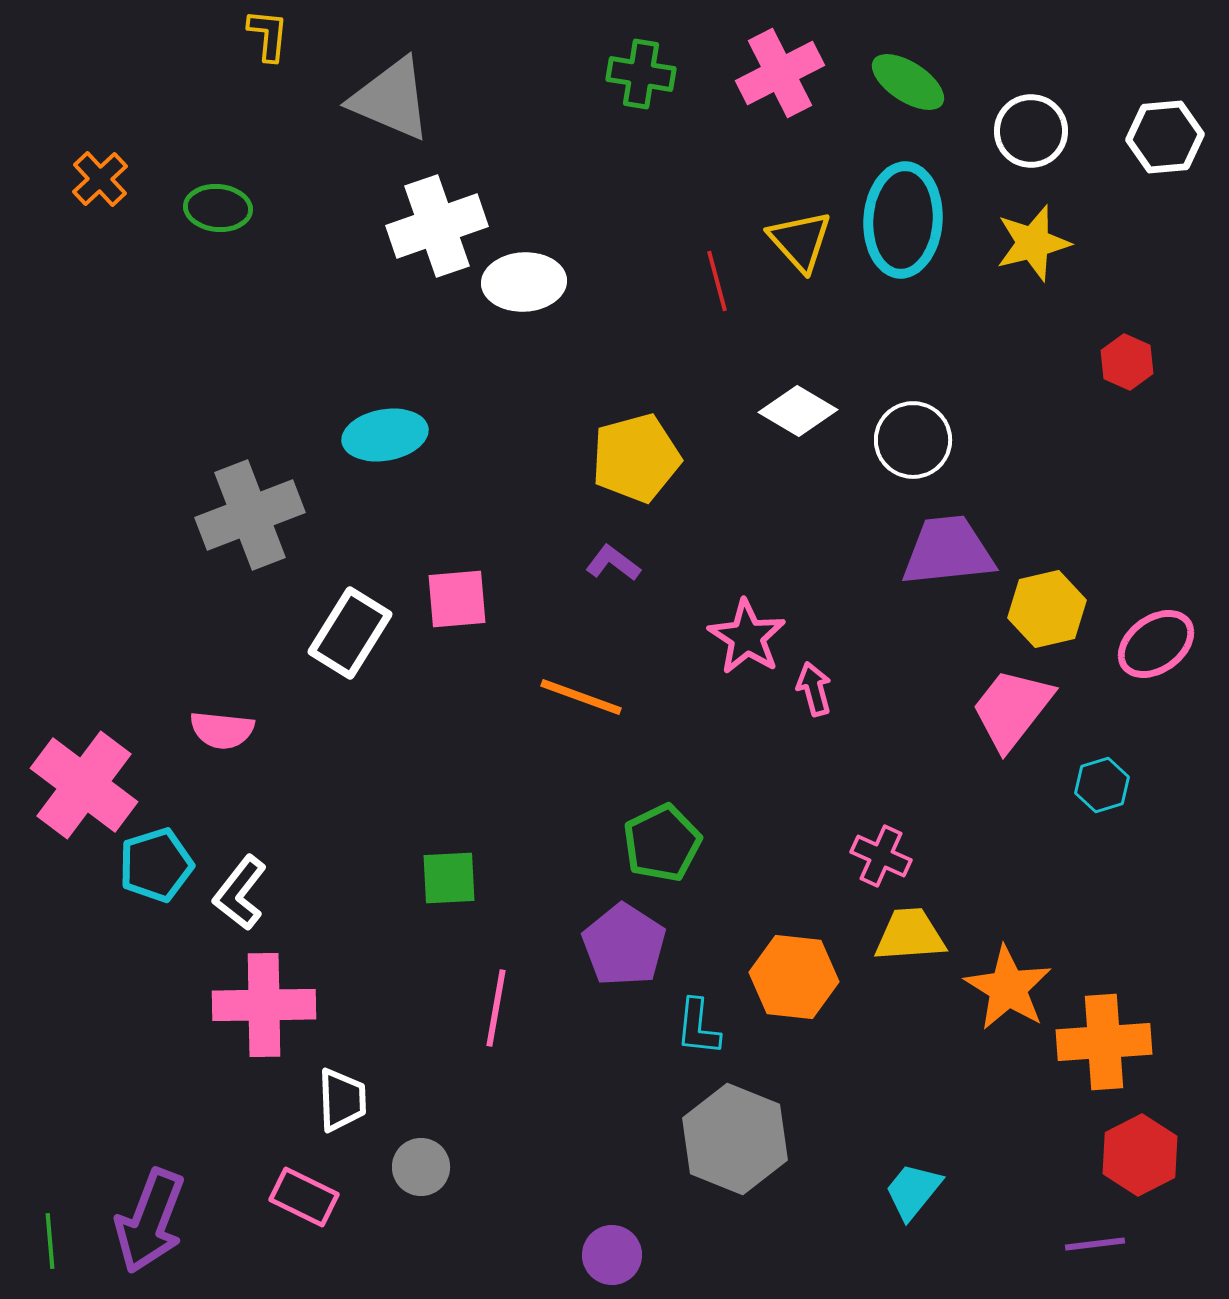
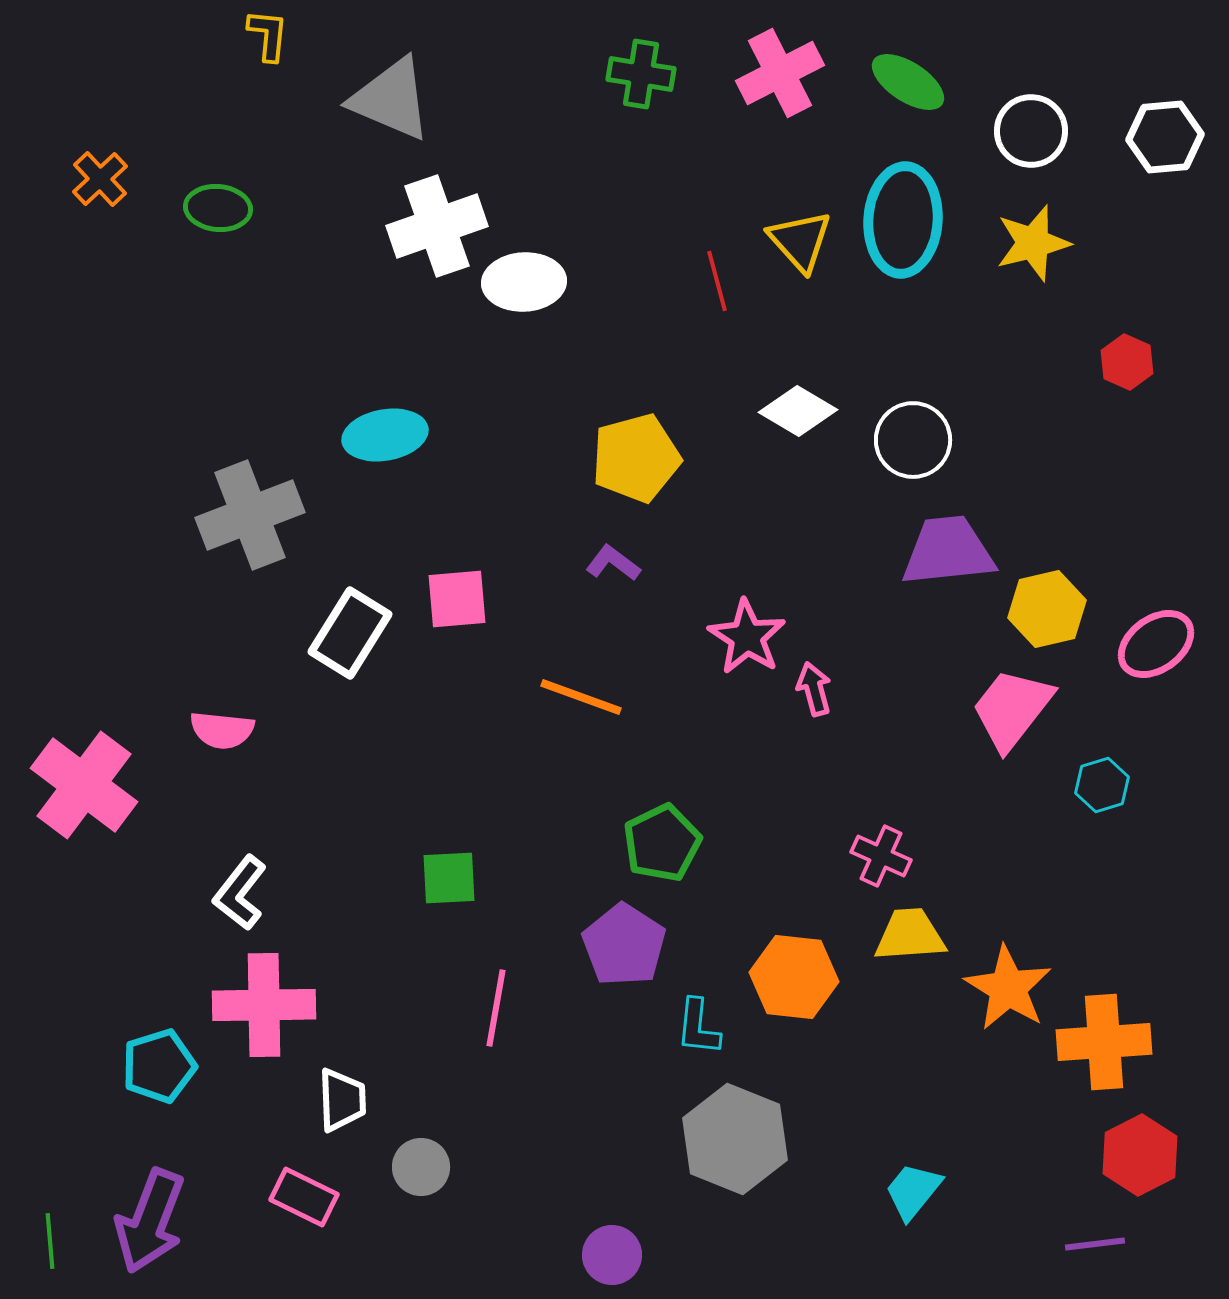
cyan pentagon at (156, 865): moved 3 px right, 201 px down
